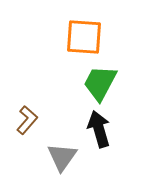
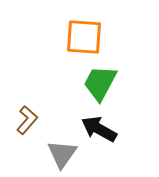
black arrow: rotated 45 degrees counterclockwise
gray triangle: moved 3 px up
